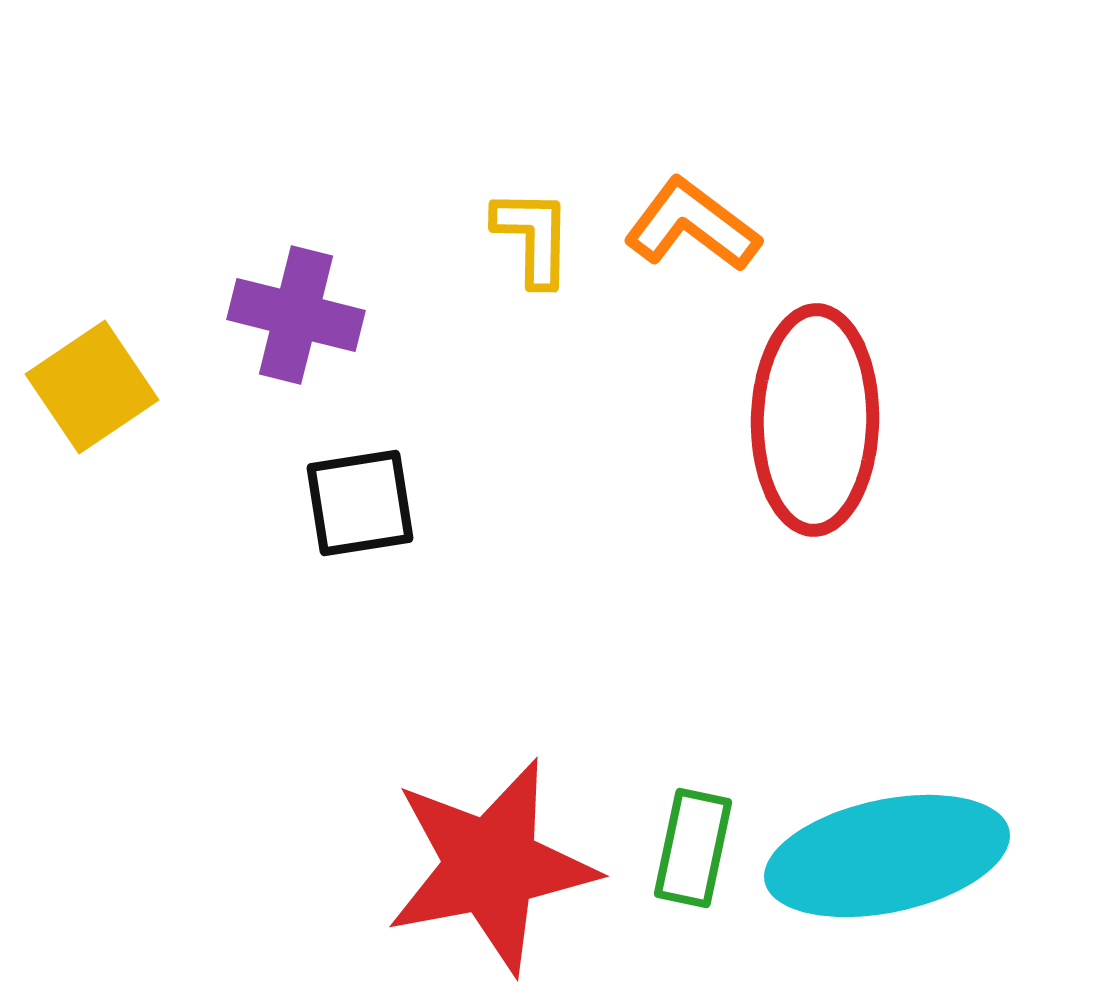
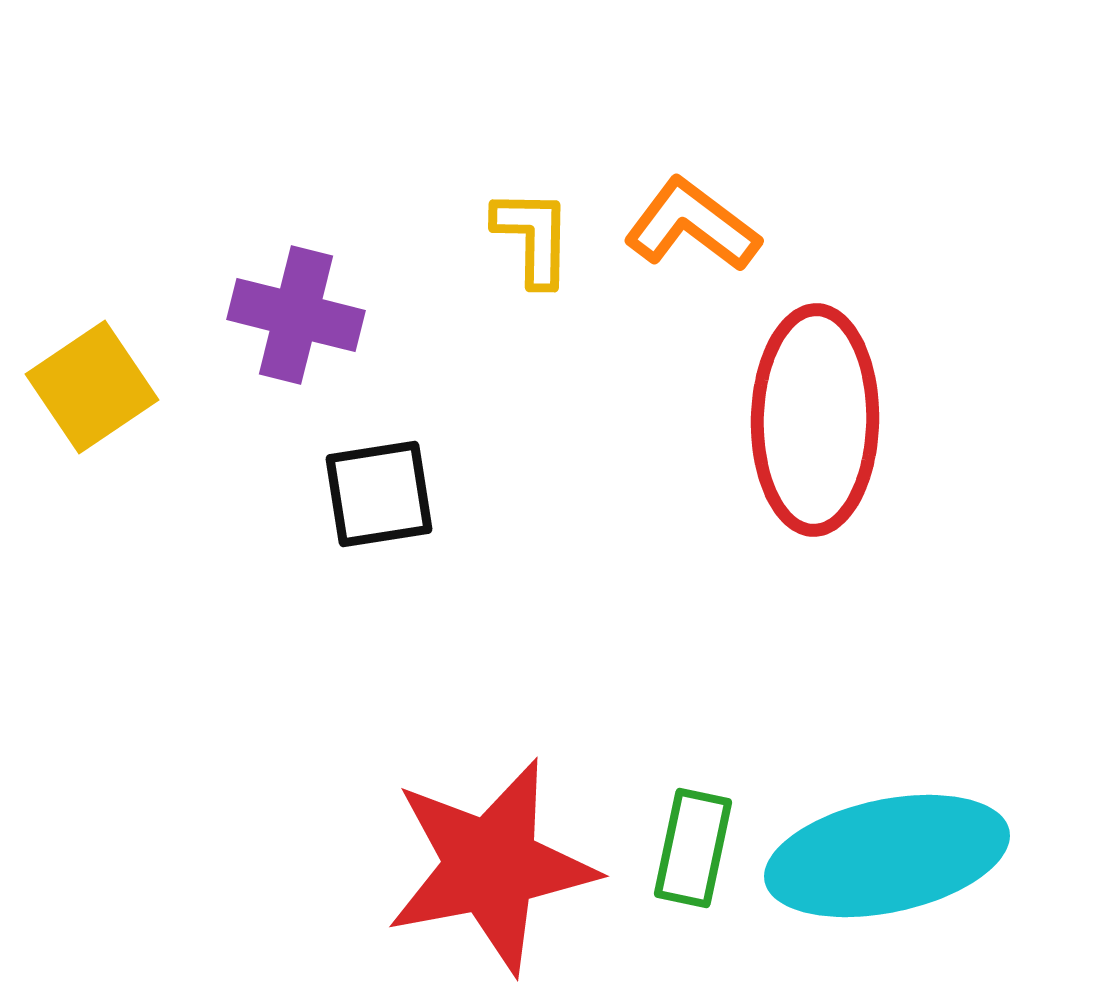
black square: moved 19 px right, 9 px up
